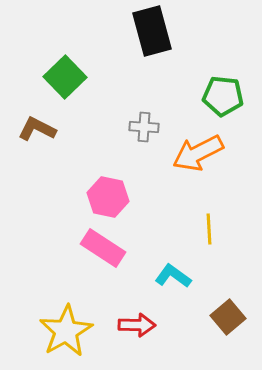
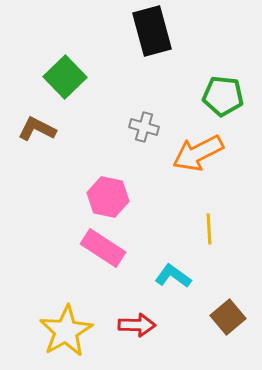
gray cross: rotated 12 degrees clockwise
